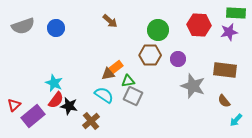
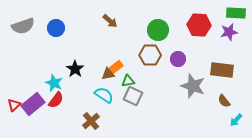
brown rectangle: moved 3 px left
black star: moved 6 px right, 37 px up; rotated 24 degrees clockwise
purple rectangle: moved 12 px up
